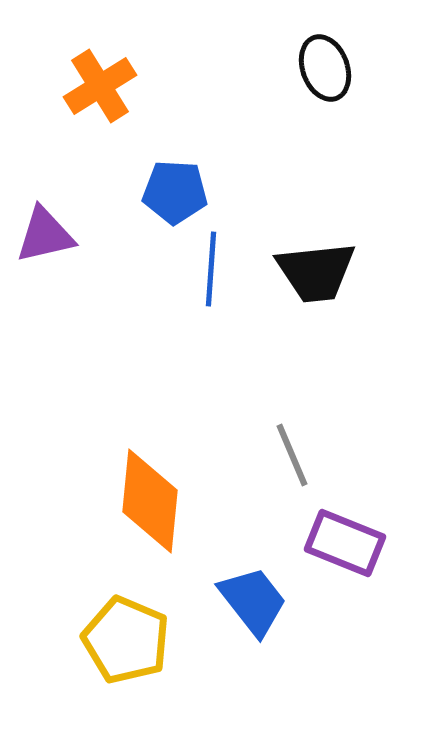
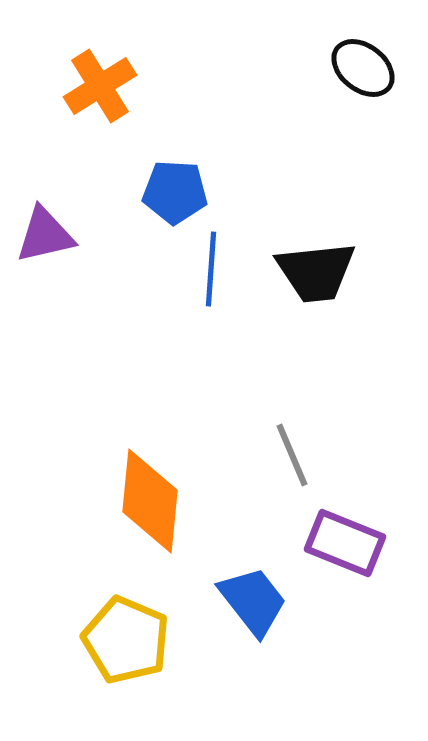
black ellipse: moved 38 px right; rotated 32 degrees counterclockwise
